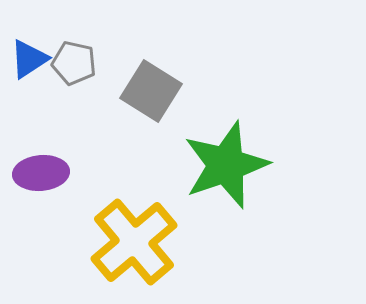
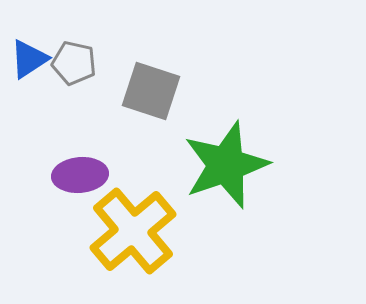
gray square: rotated 14 degrees counterclockwise
purple ellipse: moved 39 px right, 2 px down
yellow cross: moved 1 px left, 11 px up
